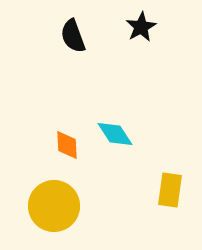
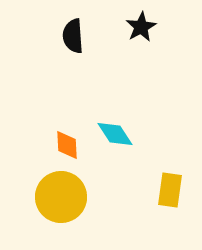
black semicircle: rotated 16 degrees clockwise
yellow circle: moved 7 px right, 9 px up
